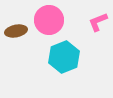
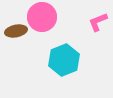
pink circle: moved 7 px left, 3 px up
cyan hexagon: moved 3 px down
